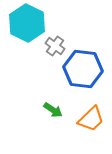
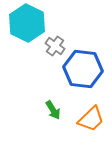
green arrow: rotated 24 degrees clockwise
